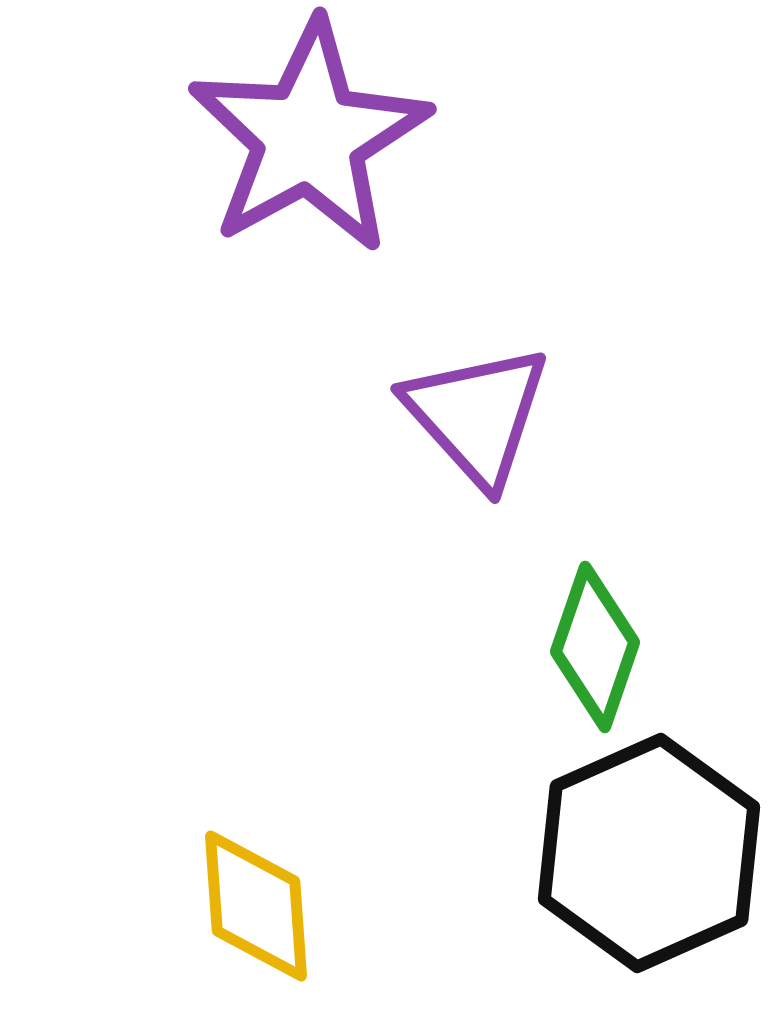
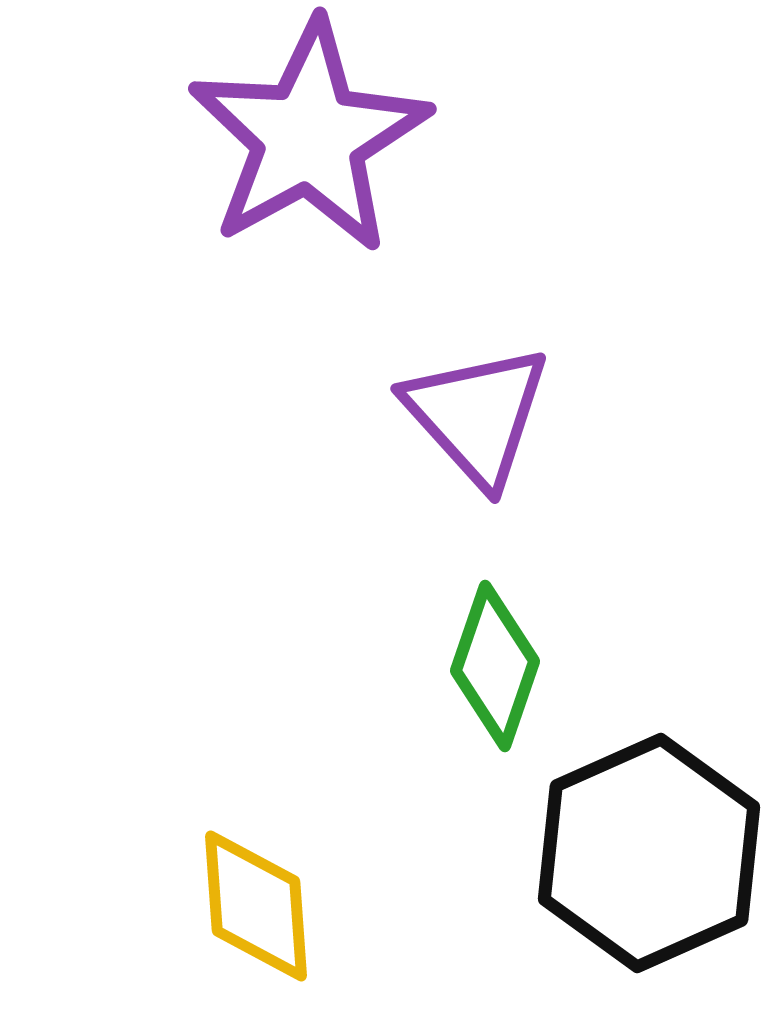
green diamond: moved 100 px left, 19 px down
